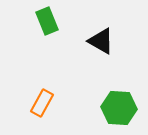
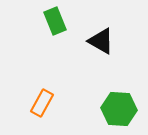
green rectangle: moved 8 px right
green hexagon: moved 1 px down
